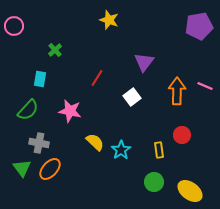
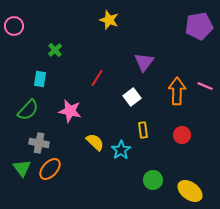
yellow rectangle: moved 16 px left, 20 px up
green circle: moved 1 px left, 2 px up
